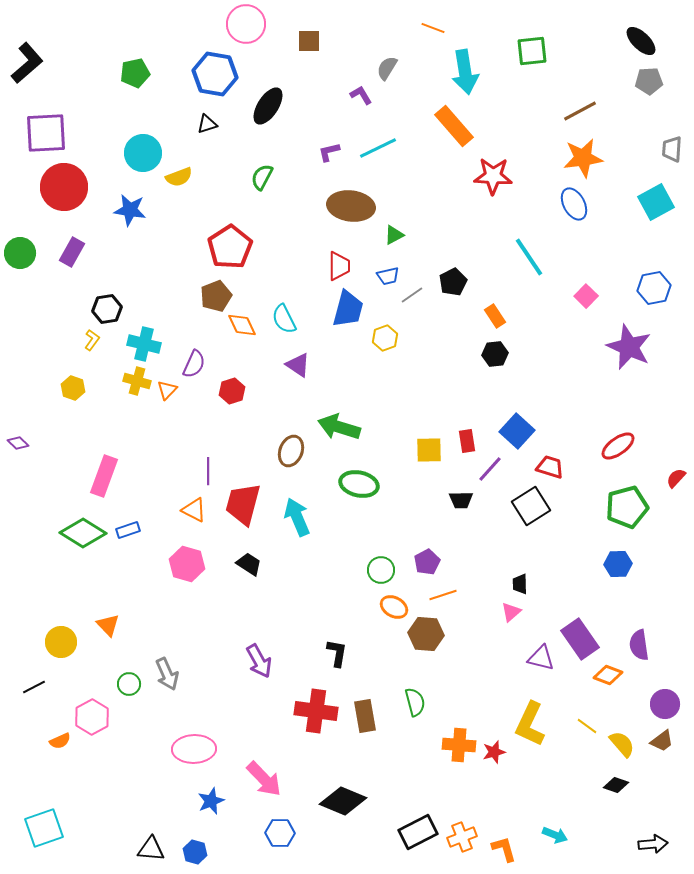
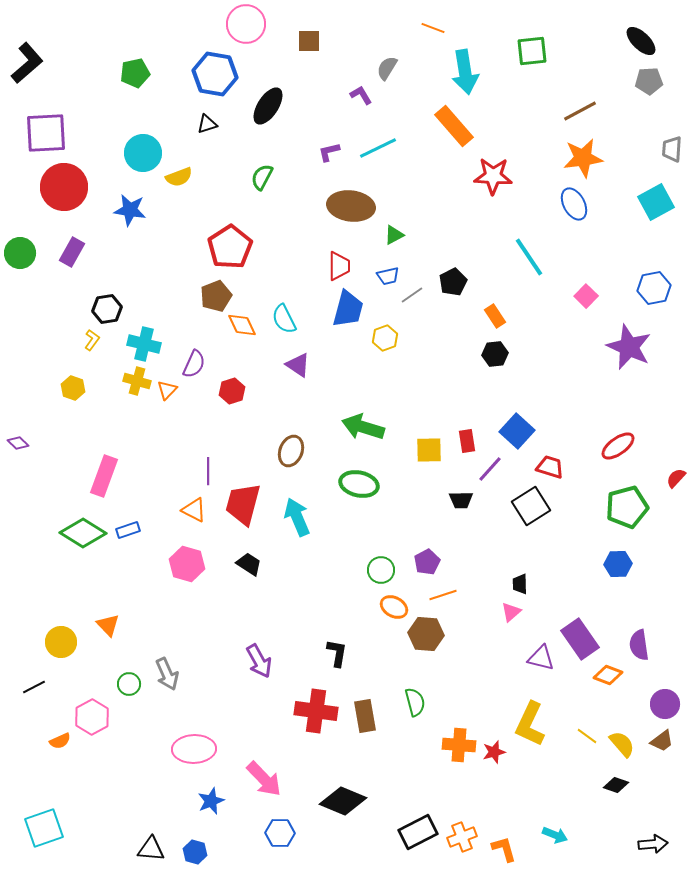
green arrow at (339, 427): moved 24 px right
yellow line at (587, 726): moved 10 px down
